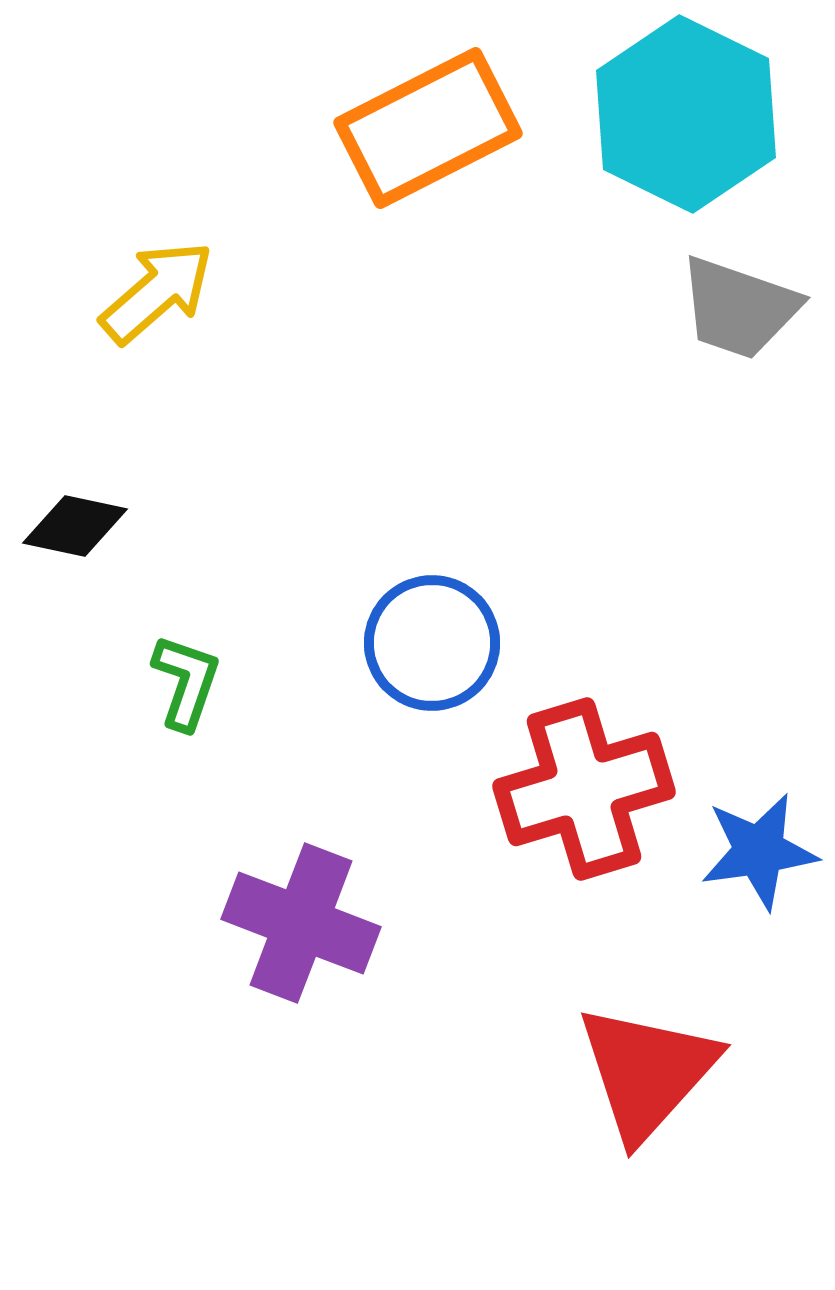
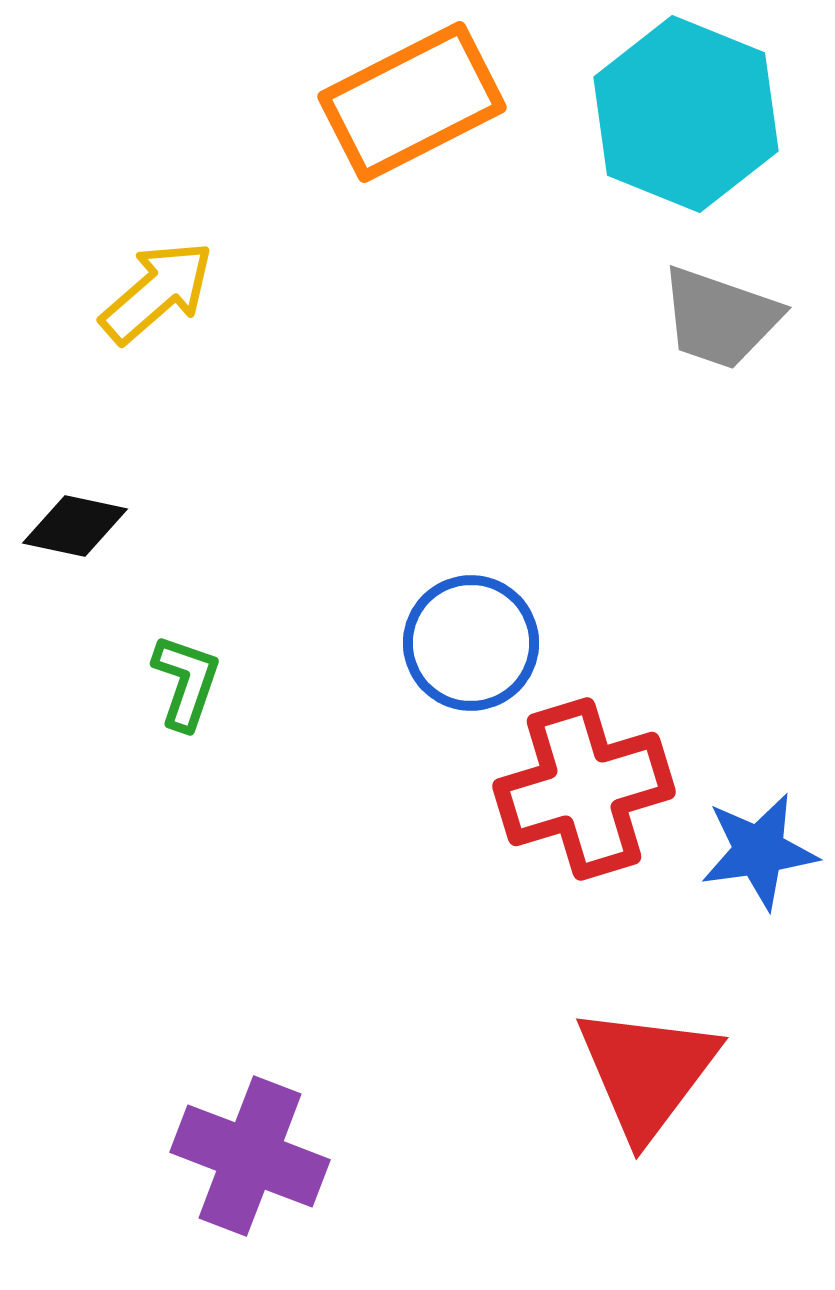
cyan hexagon: rotated 4 degrees counterclockwise
orange rectangle: moved 16 px left, 26 px up
gray trapezoid: moved 19 px left, 10 px down
blue circle: moved 39 px right
purple cross: moved 51 px left, 233 px down
red triangle: rotated 5 degrees counterclockwise
